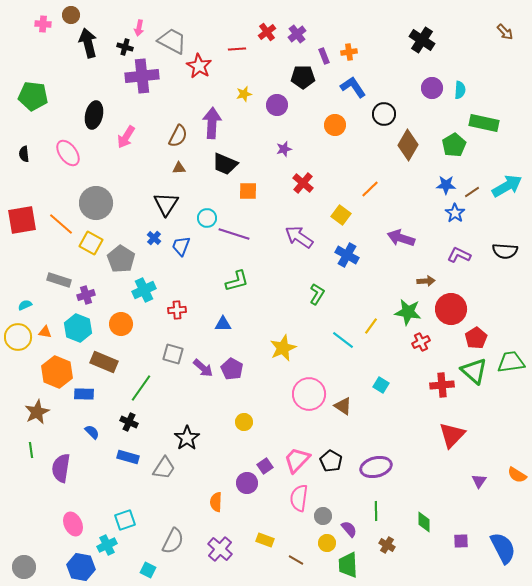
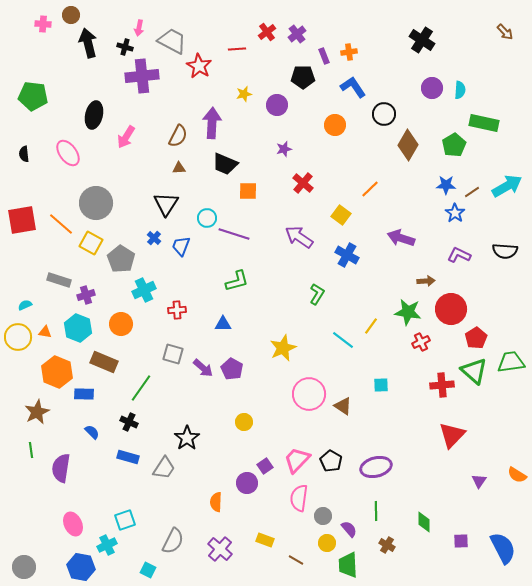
cyan square at (381, 385): rotated 35 degrees counterclockwise
